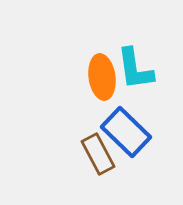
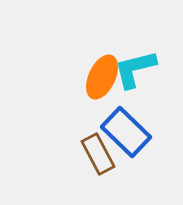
cyan L-shape: rotated 84 degrees clockwise
orange ellipse: rotated 33 degrees clockwise
